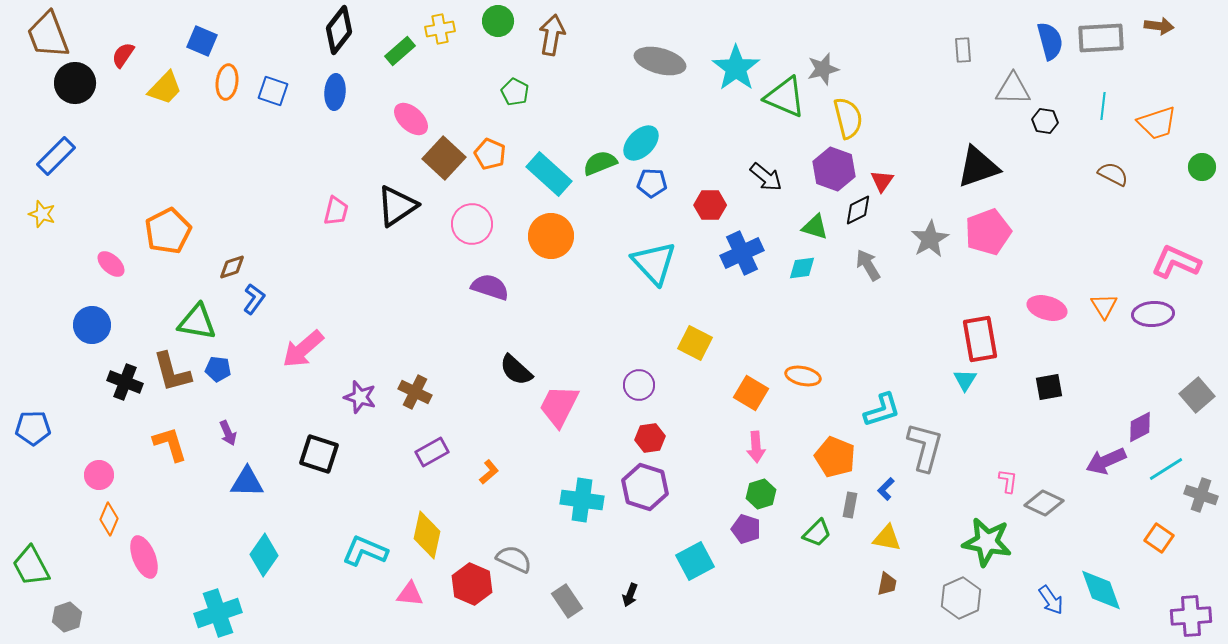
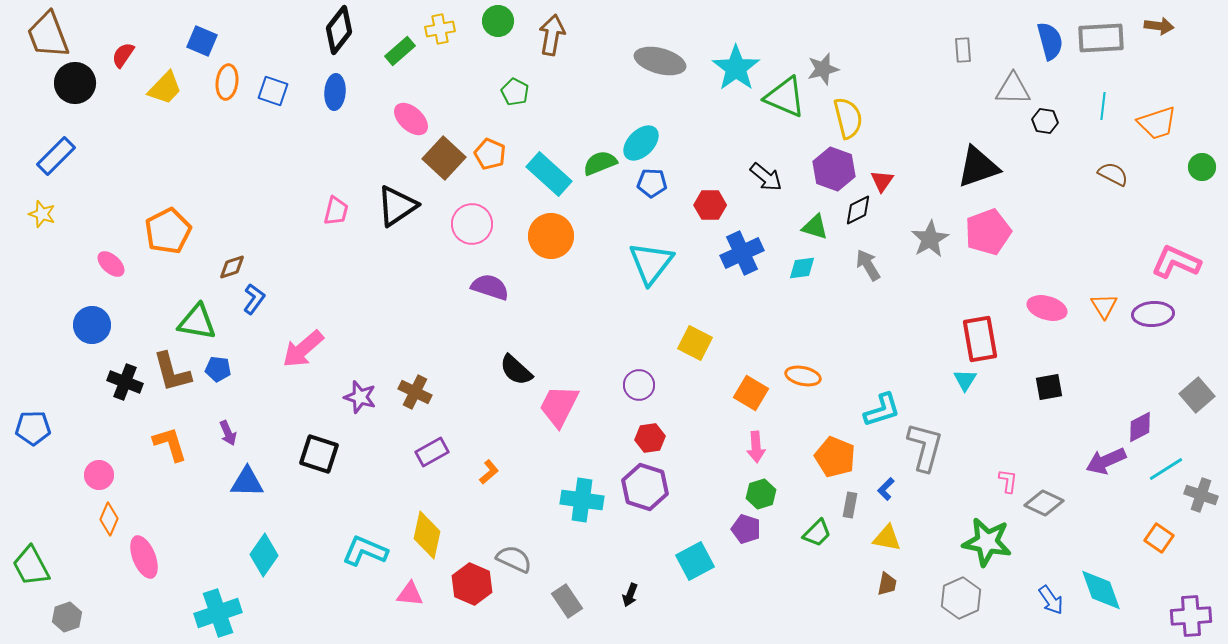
cyan triangle at (654, 263): moved 3 px left; rotated 21 degrees clockwise
